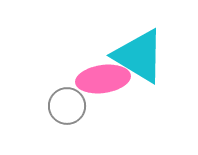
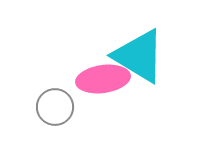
gray circle: moved 12 px left, 1 px down
